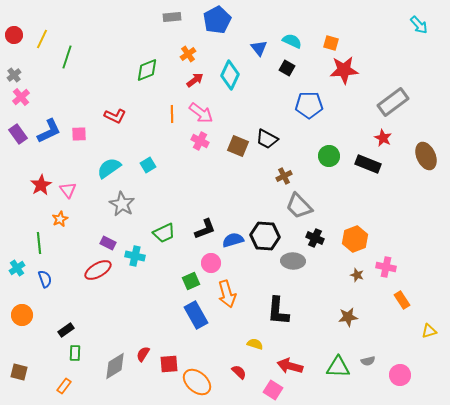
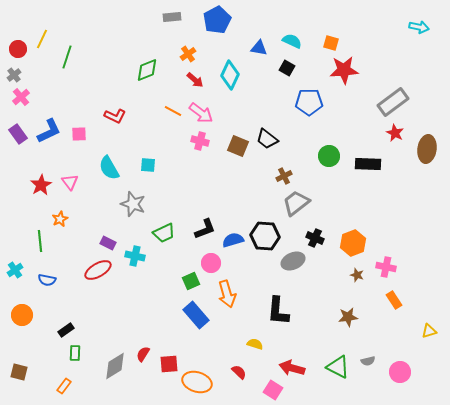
cyan arrow at (419, 25): moved 2 px down; rotated 36 degrees counterclockwise
red circle at (14, 35): moved 4 px right, 14 px down
blue triangle at (259, 48): rotated 42 degrees counterclockwise
red arrow at (195, 80): rotated 78 degrees clockwise
blue pentagon at (309, 105): moved 3 px up
orange line at (172, 114): moved 1 px right, 3 px up; rotated 60 degrees counterclockwise
red star at (383, 138): moved 12 px right, 5 px up
black trapezoid at (267, 139): rotated 10 degrees clockwise
pink cross at (200, 141): rotated 12 degrees counterclockwise
brown ellipse at (426, 156): moved 1 px right, 7 px up; rotated 32 degrees clockwise
black rectangle at (368, 164): rotated 20 degrees counterclockwise
cyan square at (148, 165): rotated 35 degrees clockwise
cyan semicircle at (109, 168): rotated 85 degrees counterclockwise
pink triangle at (68, 190): moved 2 px right, 8 px up
gray star at (122, 204): moved 11 px right; rotated 10 degrees counterclockwise
gray trapezoid at (299, 206): moved 3 px left, 3 px up; rotated 96 degrees clockwise
orange hexagon at (355, 239): moved 2 px left, 4 px down
green line at (39, 243): moved 1 px right, 2 px up
gray ellipse at (293, 261): rotated 25 degrees counterclockwise
cyan cross at (17, 268): moved 2 px left, 2 px down
blue semicircle at (45, 279): moved 2 px right, 1 px down; rotated 120 degrees clockwise
orange rectangle at (402, 300): moved 8 px left
blue rectangle at (196, 315): rotated 12 degrees counterclockwise
red arrow at (290, 366): moved 2 px right, 2 px down
green triangle at (338, 367): rotated 25 degrees clockwise
pink circle at (400, 375): moved 3 px up
orange ellipse at (197, 382): rotated 24 degrees counterclockwise
